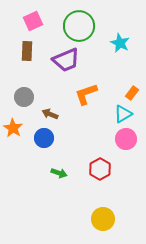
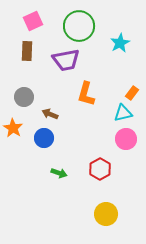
cyan star: rotated 18 degrees clockwise
purple trapezoid: rotated 12 degrees clockwise
orange L-shape: rotated 55 degrees counterclockwise
cyan triangle: moved 1 px up; rotated 18 degrees clockwise
yellow circle: moved 3 px right, 5 px up
